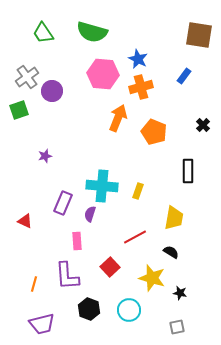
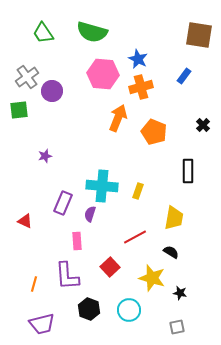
green square: rotated 12 degrees clockwise
